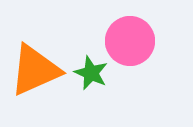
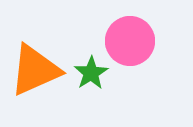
green star: rotated 16 degrees clockwise
